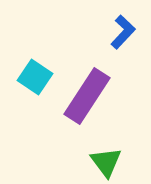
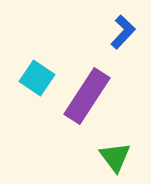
cyan square: moved 2 px right, 1 px down
green triangle: moved 9 px right, 5 px up
